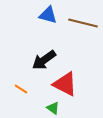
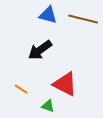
brown line: moved 4 px up
black arrow: moved 4 px left, 10 px up
green triangle: moved 5 px left, 2 px up; rotated 16 degrees counterclockwise
